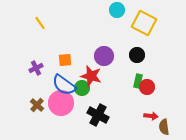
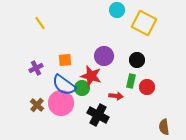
black circle: moved 5 px down
green rectangle: moved 7 px left
red arrow: moved 35 px left, 20 px up
